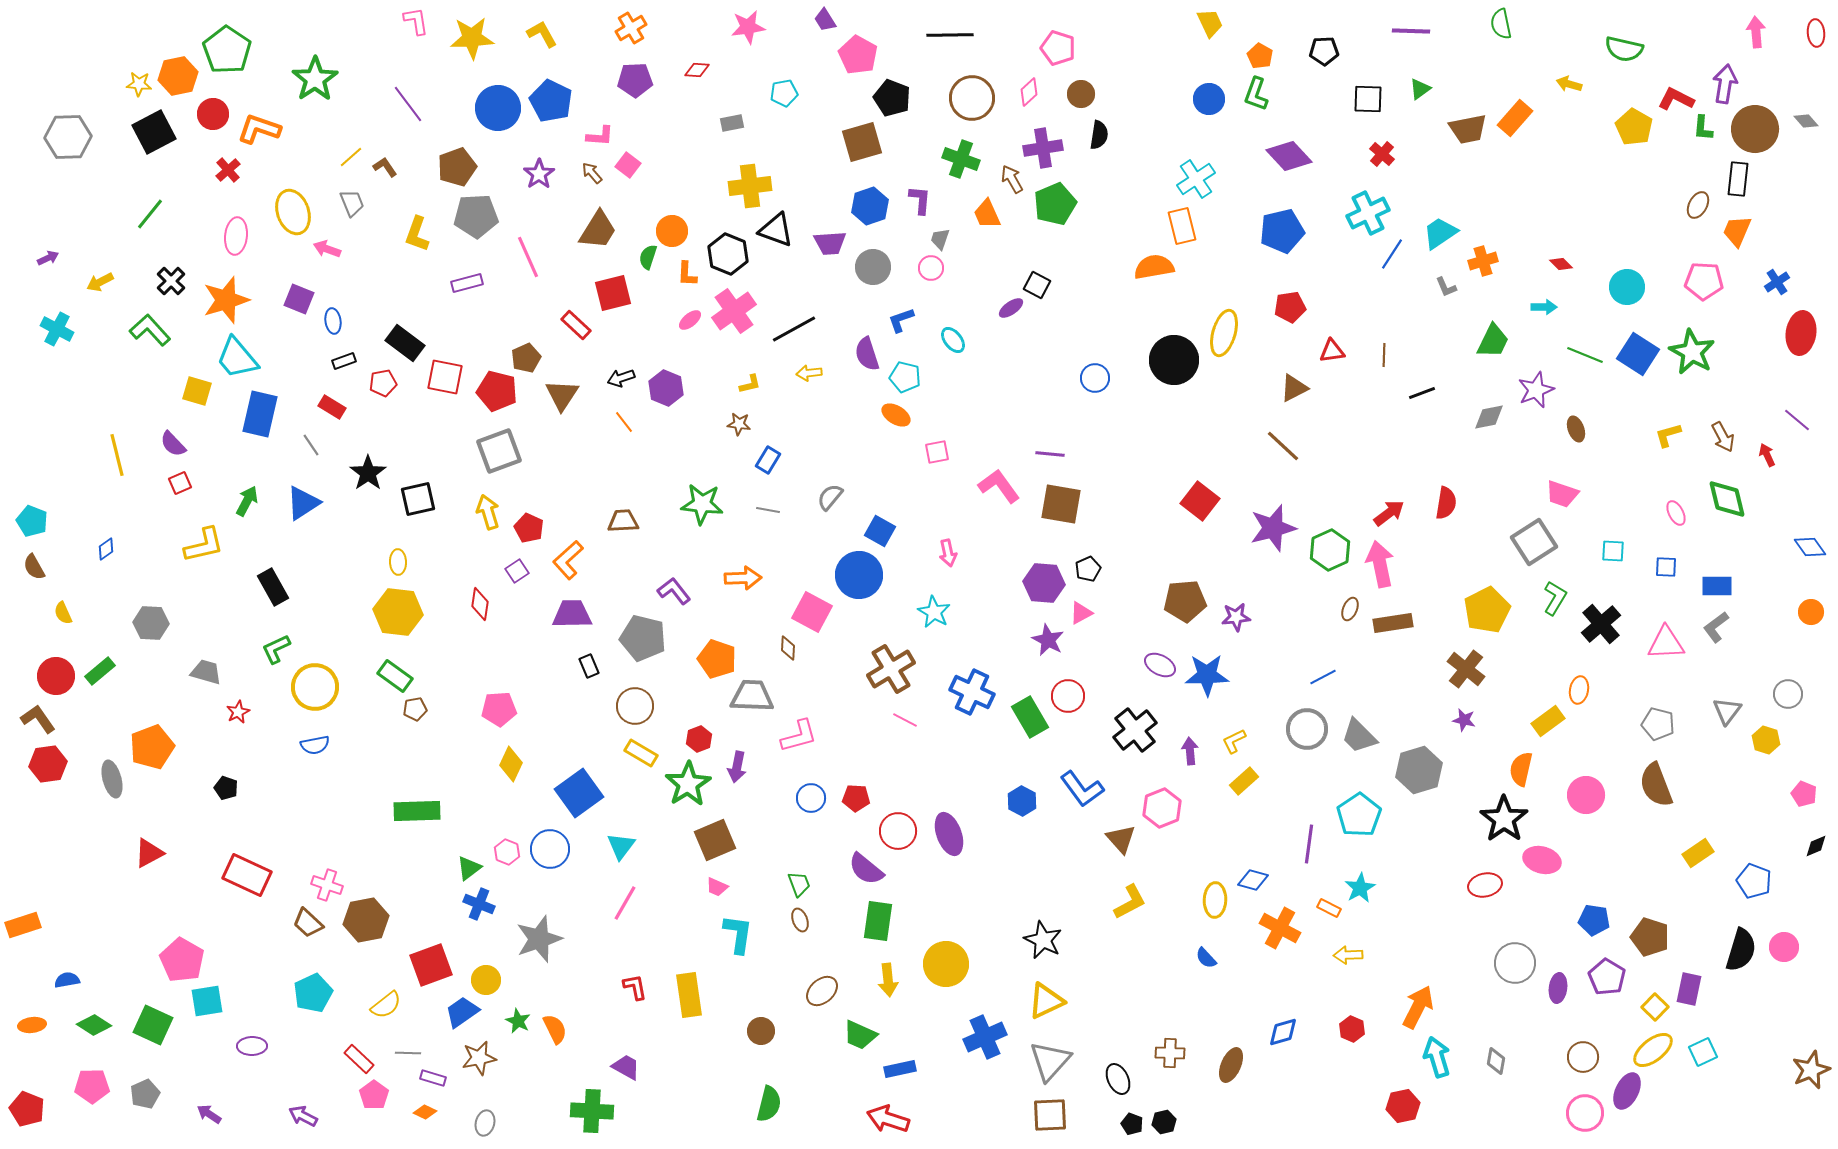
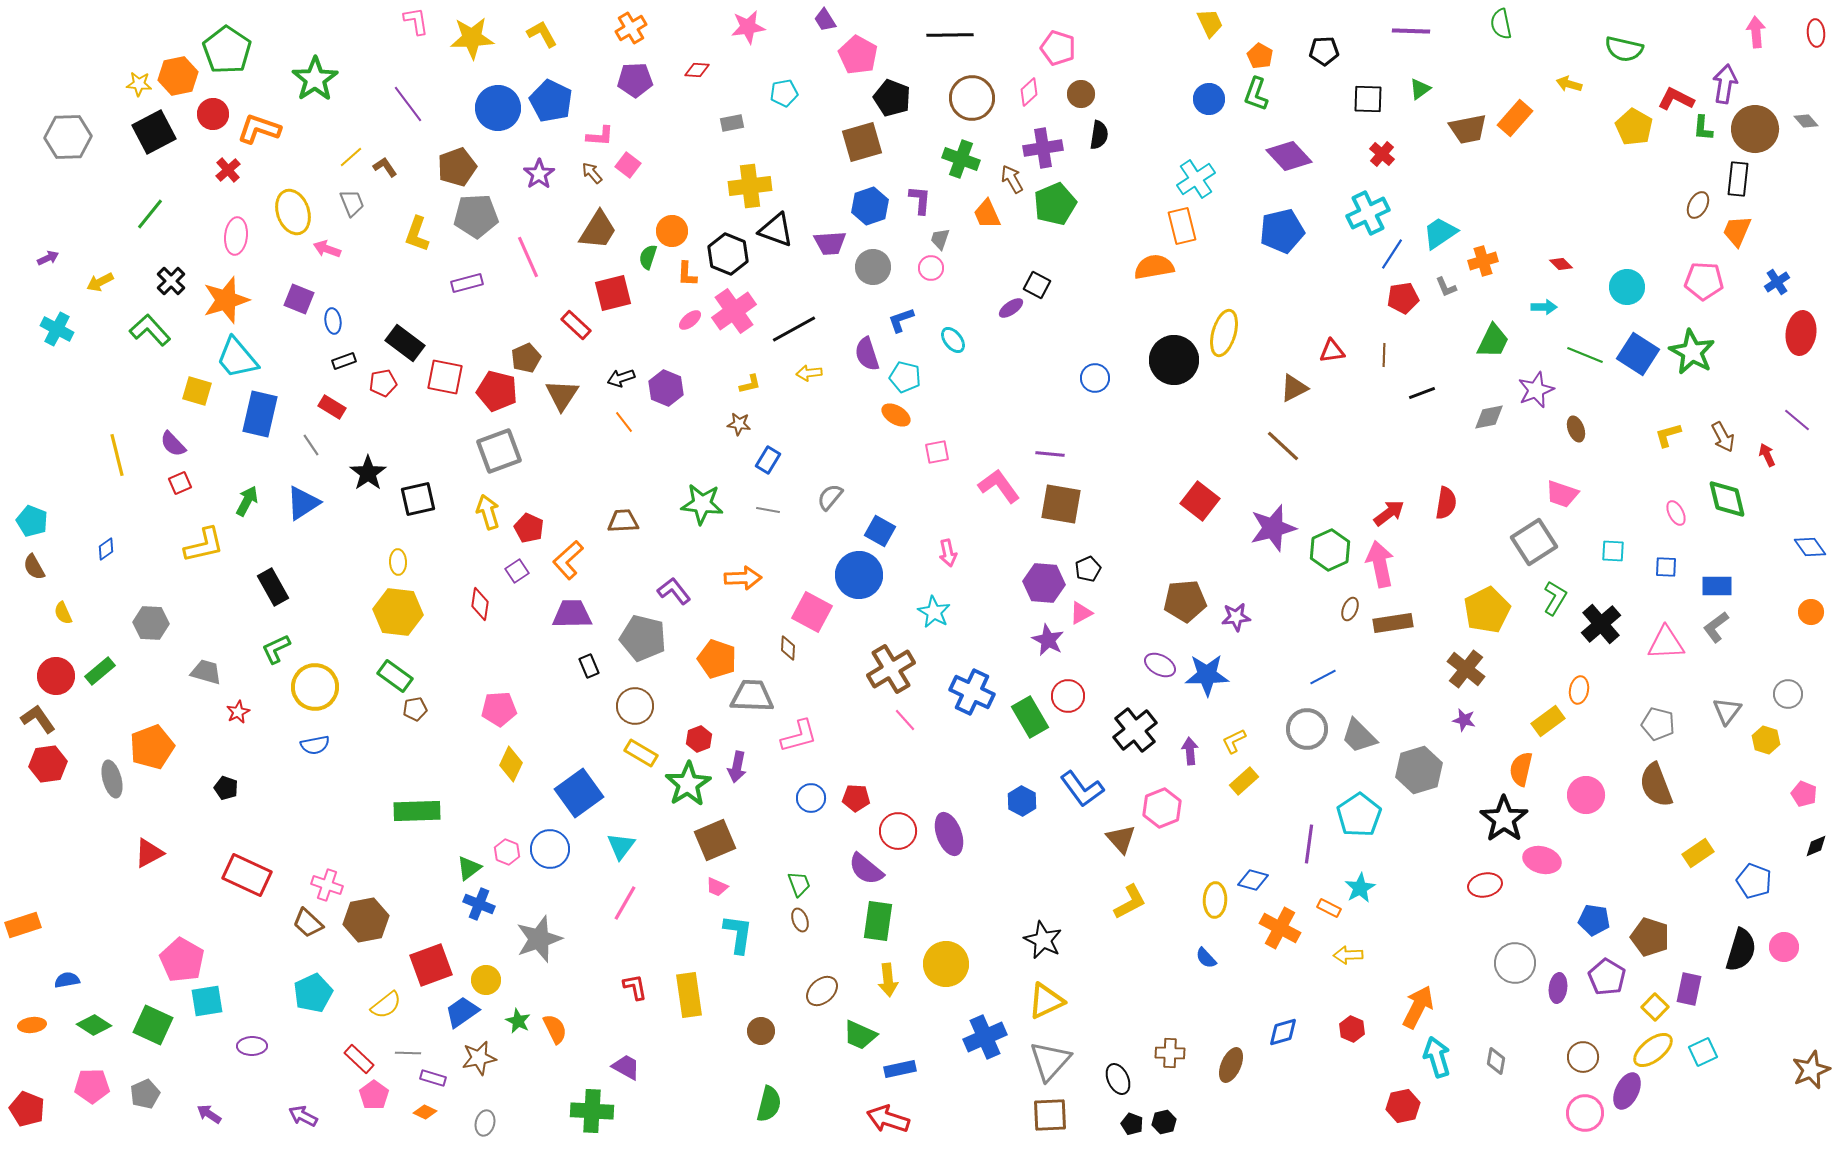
red pentagon at (1290, 307): moved 113 px right, 9 px up
pink line at (905, 720): rotated 20 degrees clockwise
